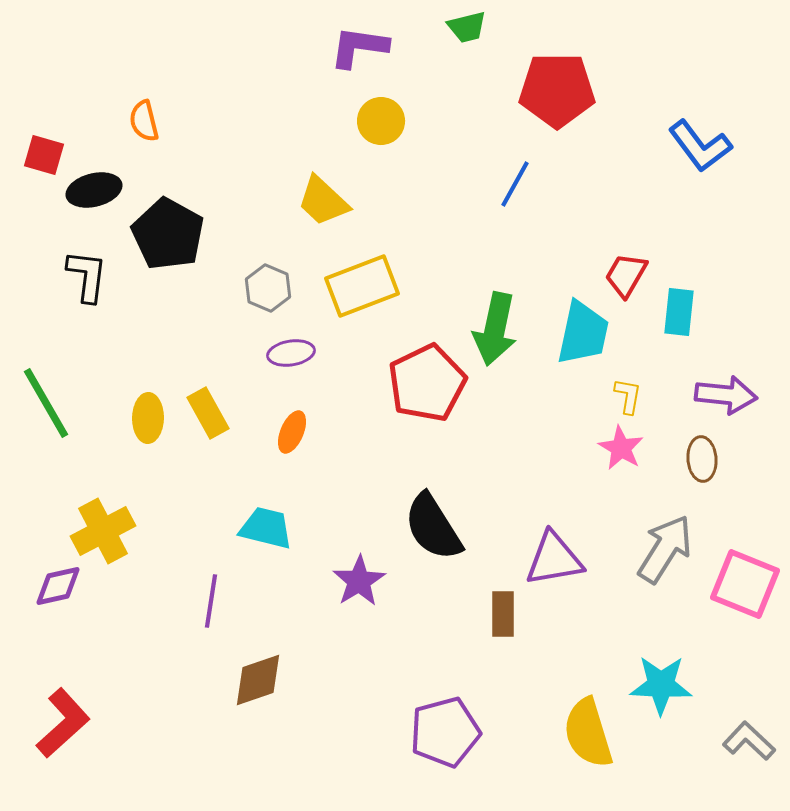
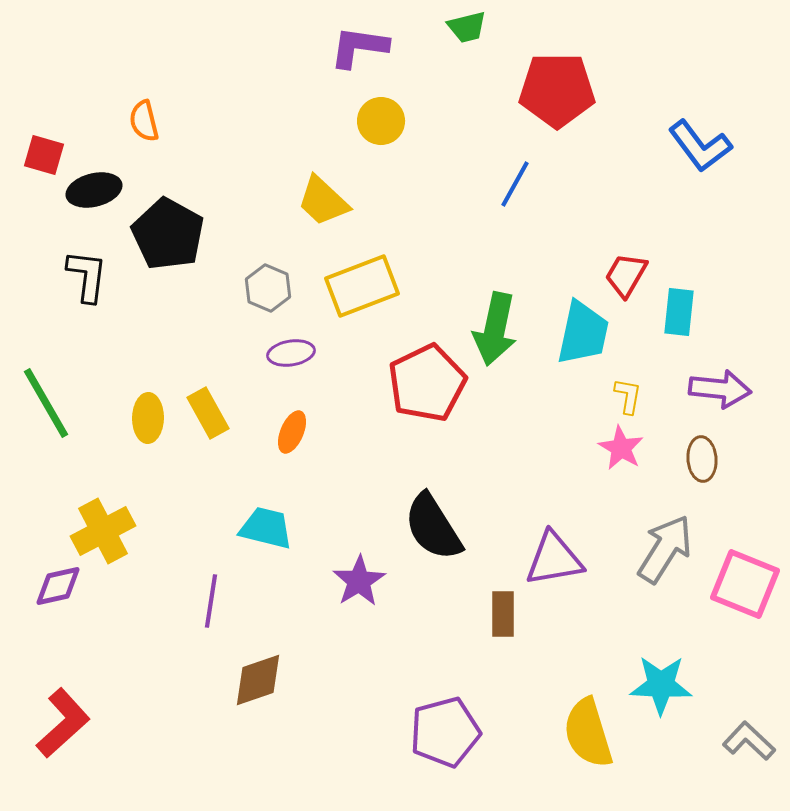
purple arrow at (726, 395): moved 6 px left, 6 px up
